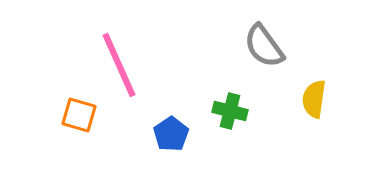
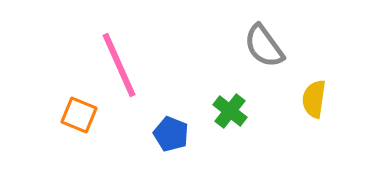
green cross: rotated 24 degrees clockwise
orange square: rotated 6 degrees clockwise
blue pentagon: rotated 16 degrees counterclockwise
